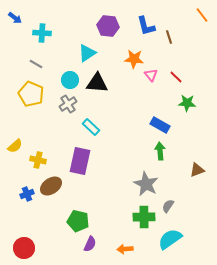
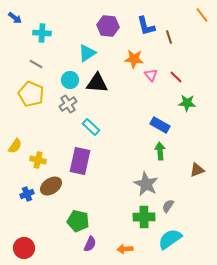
yellow semicircle: rotated 14 degrees counterclockwise
